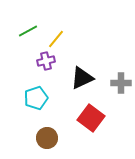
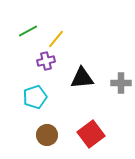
black triangle: rotated 20 degrees clockwise
cyan pentagon: moved 1 px left, 1 px up
red square: moved 16 px down; rotated 16 degrees clockwise
brown circle: moved 3 px up
